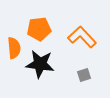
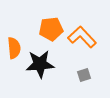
orange pentagon: moved 12 px right
black star: rotated 12 degrees counterclockwise
